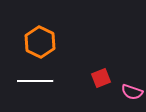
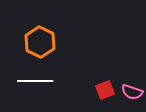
red square: moved 4 px right, 12 px down
